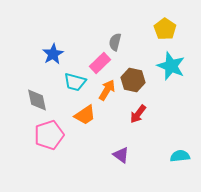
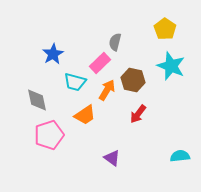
purple triangle: moved 9 px left, 3 px down
